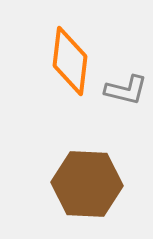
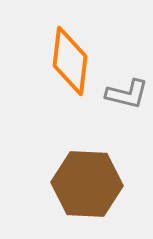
gray L-shape: moved 1 px right, 4 px down
